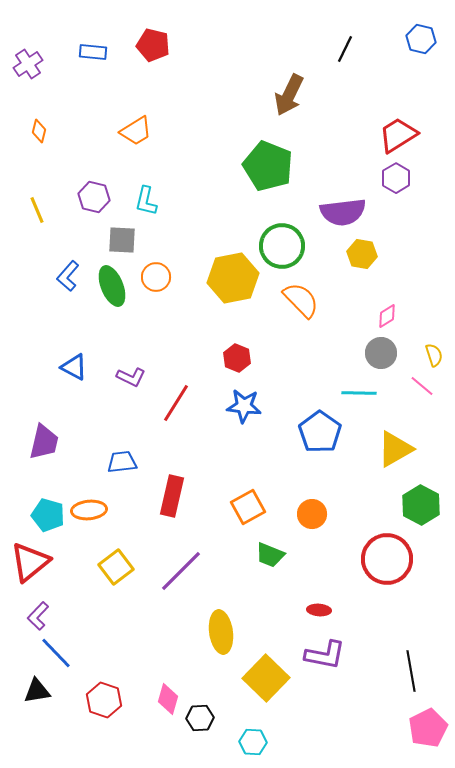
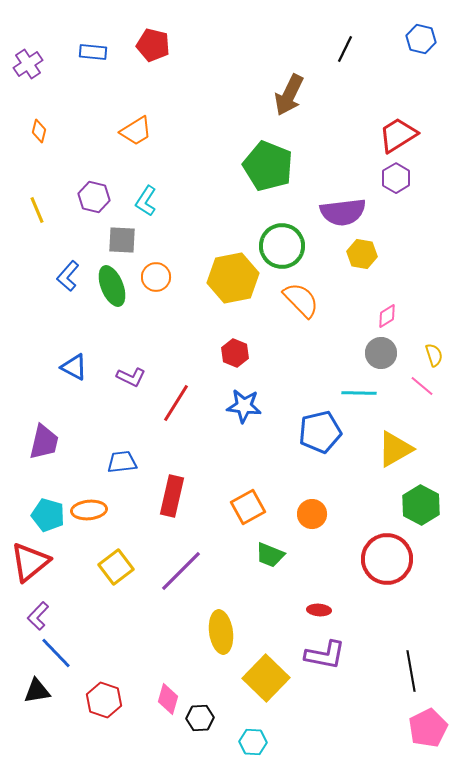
cyan L-shape at (146, 201): rotated 20 degrees clockwise
red hexagon at (237, 358): moved 2 px left, 5 px up
blue pentagon at (320, 432): rotated 24 degrees clockwise
